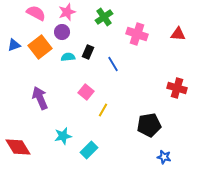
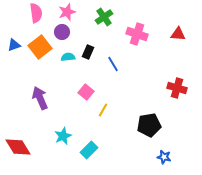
pink semicircle: rotated 54 degrees clockwise
cyan star: rotated 12 degrees counterclockwise
